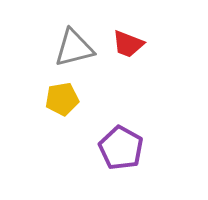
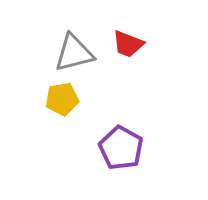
gray triangle: moved 5 px down
